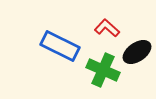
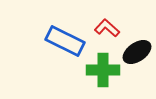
blue rectangle: moved 5 px right, 5 px up
green cross: rotated 24 degrees counterclockwise
